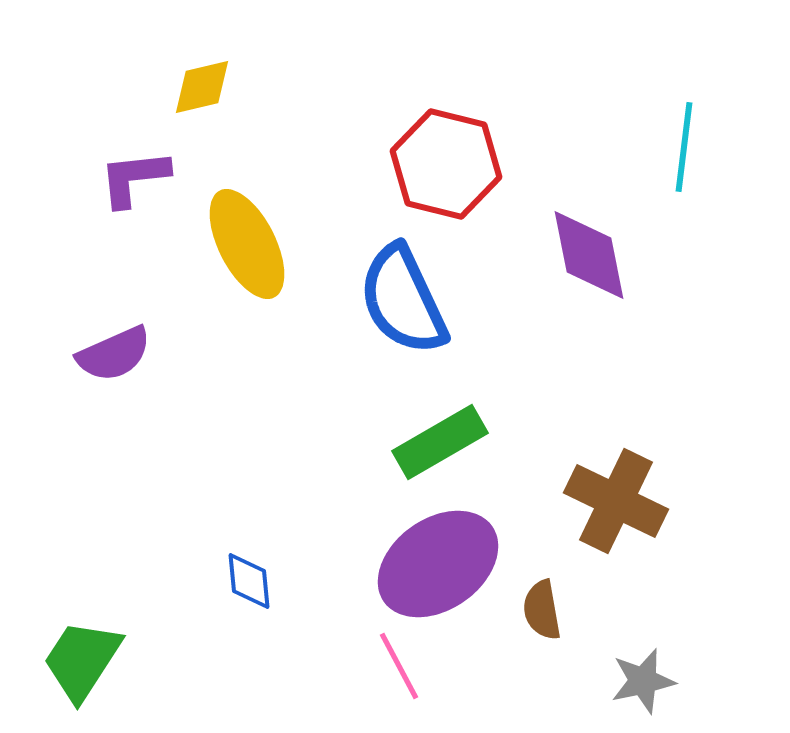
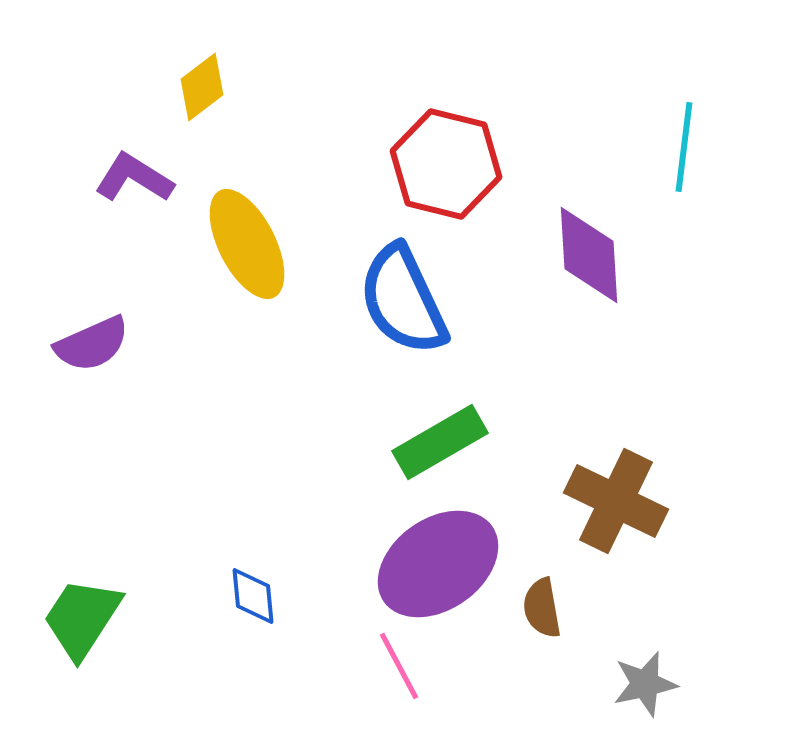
yellow diamond: rotated 24 degrees counterclockwise
purple L-shape: rotated 38 degrees clockwise
purple diamond: rotated 8 degrees clockwise
purple semicircle: moved 22 px left, 10 px up
blue diamond: moved 4 px right, 15 px down
brown semicircle: moved 2 px up
green trapezoid: moved 42 px up
gray star: moved 2 px right, 3 px down
